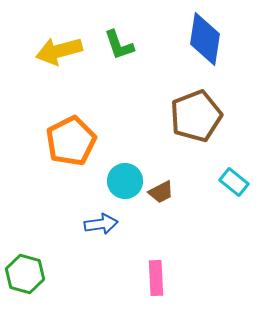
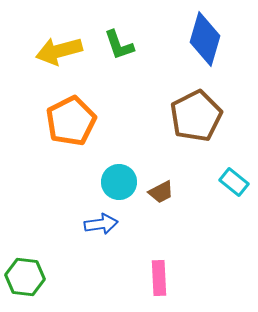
blue diamond: rotated 8 degrees clockwise
brown pentagon: rotated 6 degrees counterclockwise
orange pentagon: moved 20 px up
cyan circle: moved 6 px left, 1 px down
green hexagon: moved 3 px down; rotated 9 degrees counterclockwise
pink rectangle: moved 3 px right
